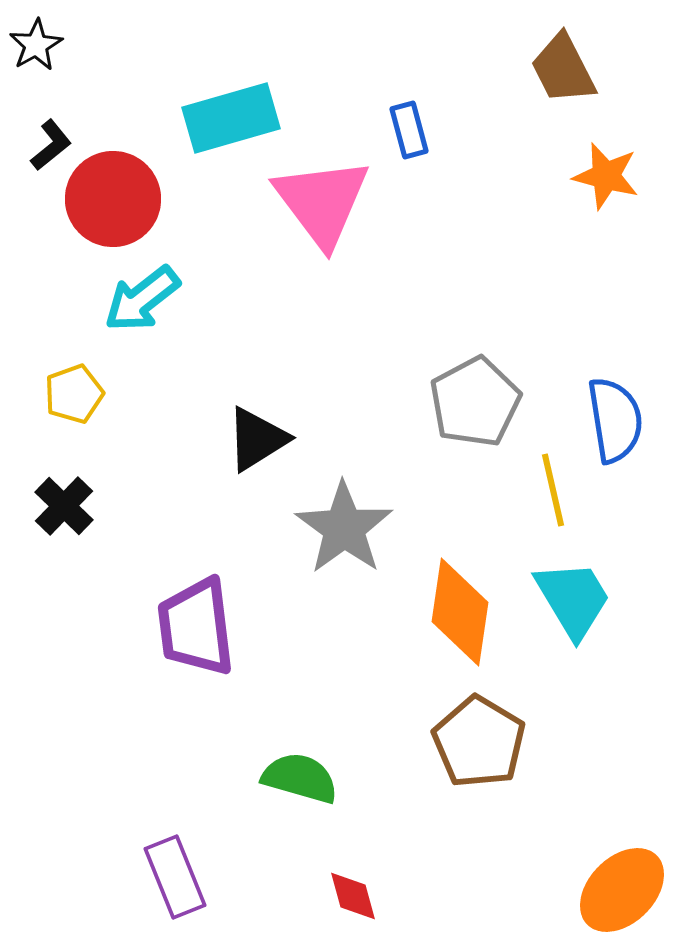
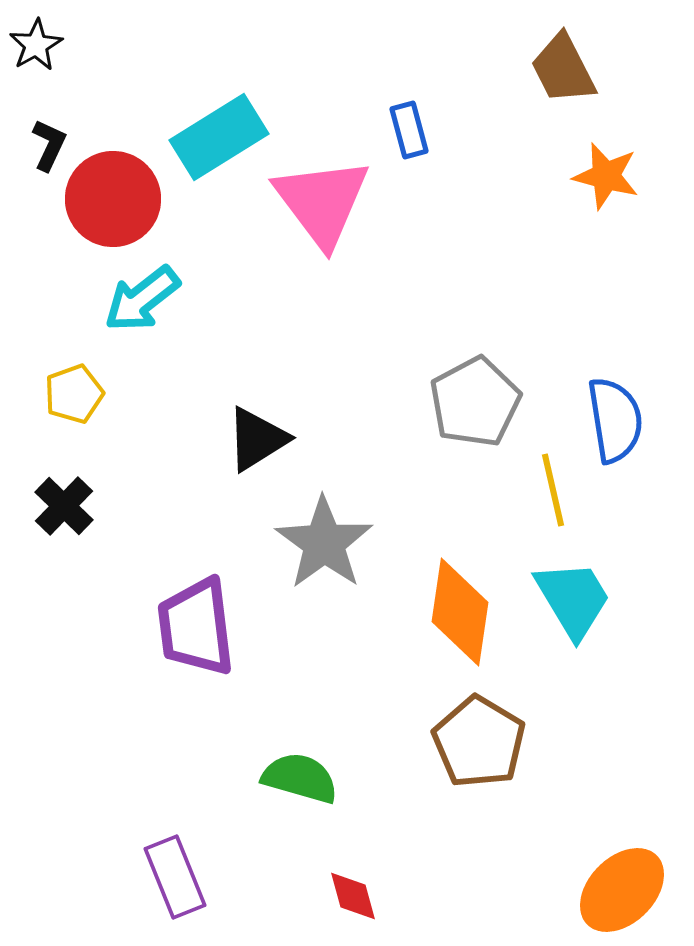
cyan rectangle: moved 12 px left, 19 px down; rotated 16 degrees counterclockwise
black L-shape: moved 2 px left; rotated 26 degrees counterclockwise
gray star: moved 20 px left, 15 px down
